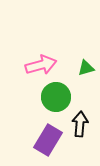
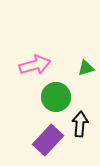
pink arrow: moved 6 px left
purple rectangle: rotated 12 degrees clockwise
